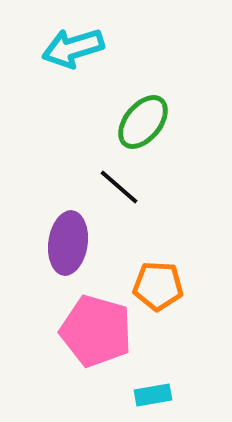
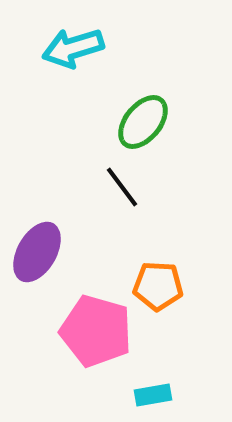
black line: moved 3 px right; rotated 12 degrees clockwise
purple ellipse: moved 31 px left, 9 px down; rotated 22 degrees clockwise
